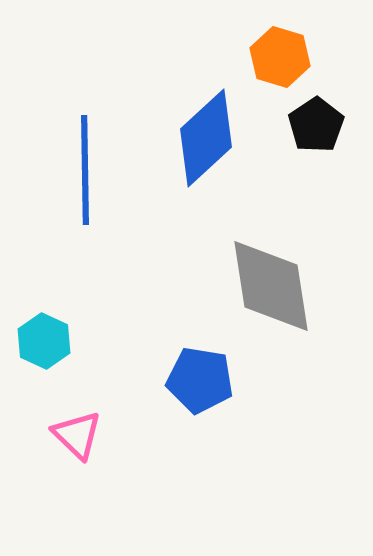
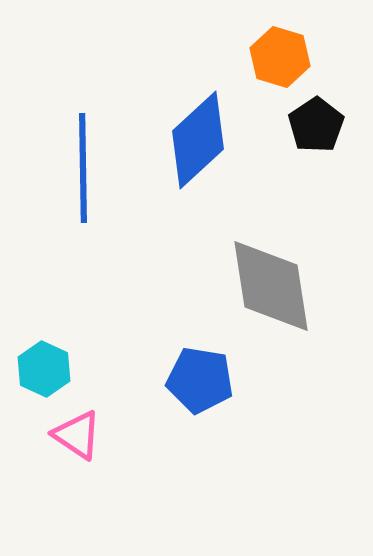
blue diamond: moved 8 px left, 2 px down
blue line: moved 2 px left, 2 px up
cyan hexagon: moved 28 px down
pink triangle: rotated 10 degrees counterclockwise
